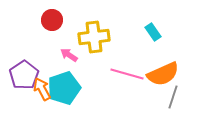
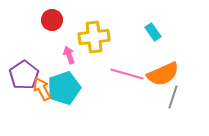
pink arrow: rotated 36 degrees clockwise
